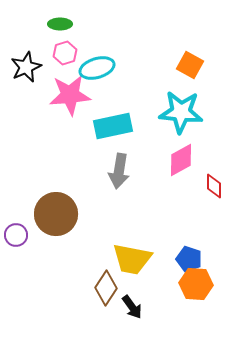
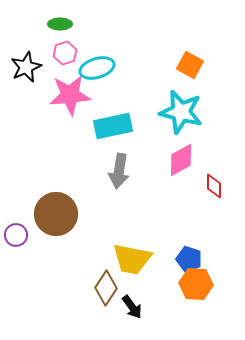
cyan star: rotated 9 degrees clockwise
